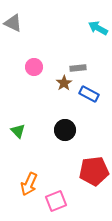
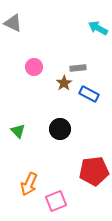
black circle: moved 5 px left, 1 px up
